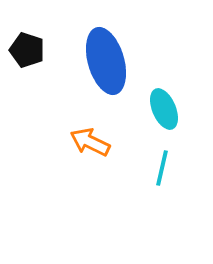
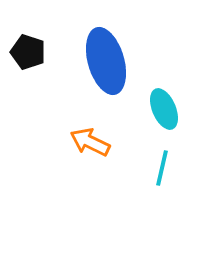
black pentagon: moved 1 px right, 2 px down
